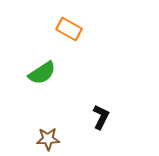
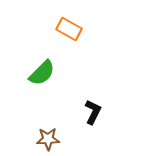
green semicircle: rotated 12 degrees counterclockwise
black L-shape: moved 8 px left, 5 px up
